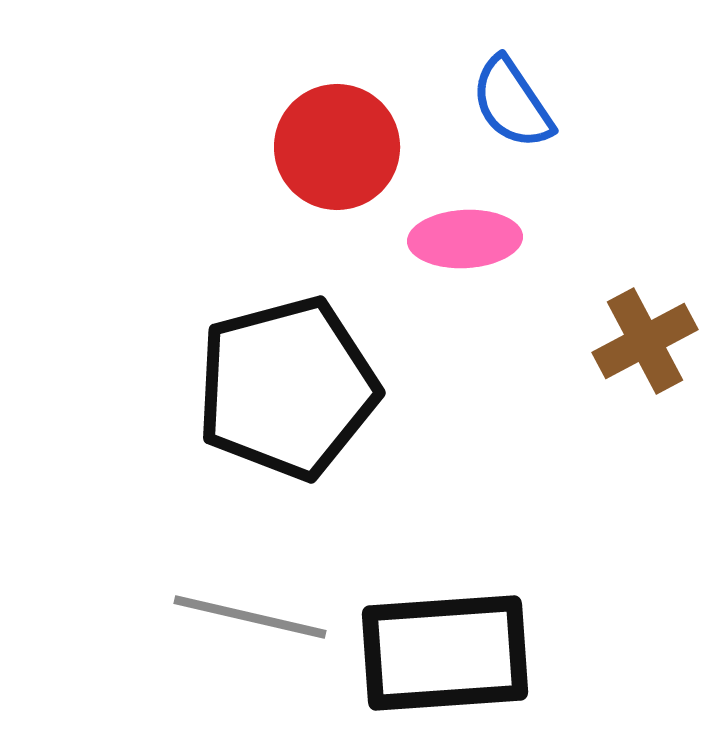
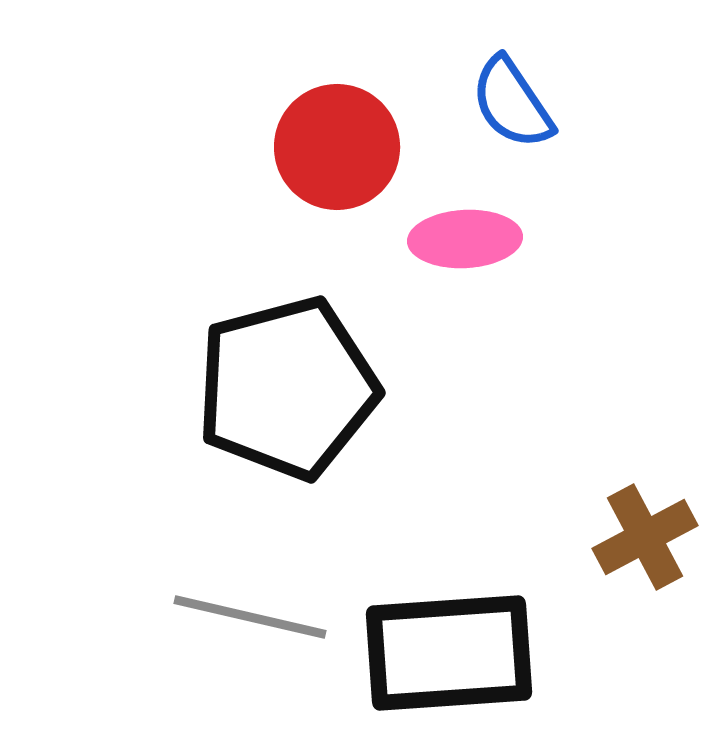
brown cross: moved 196 px down
black rectangle: moved 4 px right
